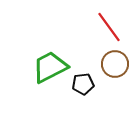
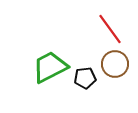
red line: moved 1 px right, 2 px down
black pentagon: moved 2 px right, 6 px up
